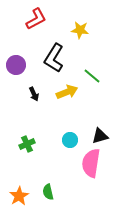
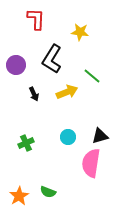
red L-shape: rotated 60 degrees counterclockwise
yellow star: moved 2 px down
black L-shape: moved 2 px left, 1 px down
cyan circle: moved 2 px left, 3 px up
green cross: moved 1 px left, 1 px up
green semicircle: rotated 56 degrees counterclockwise
